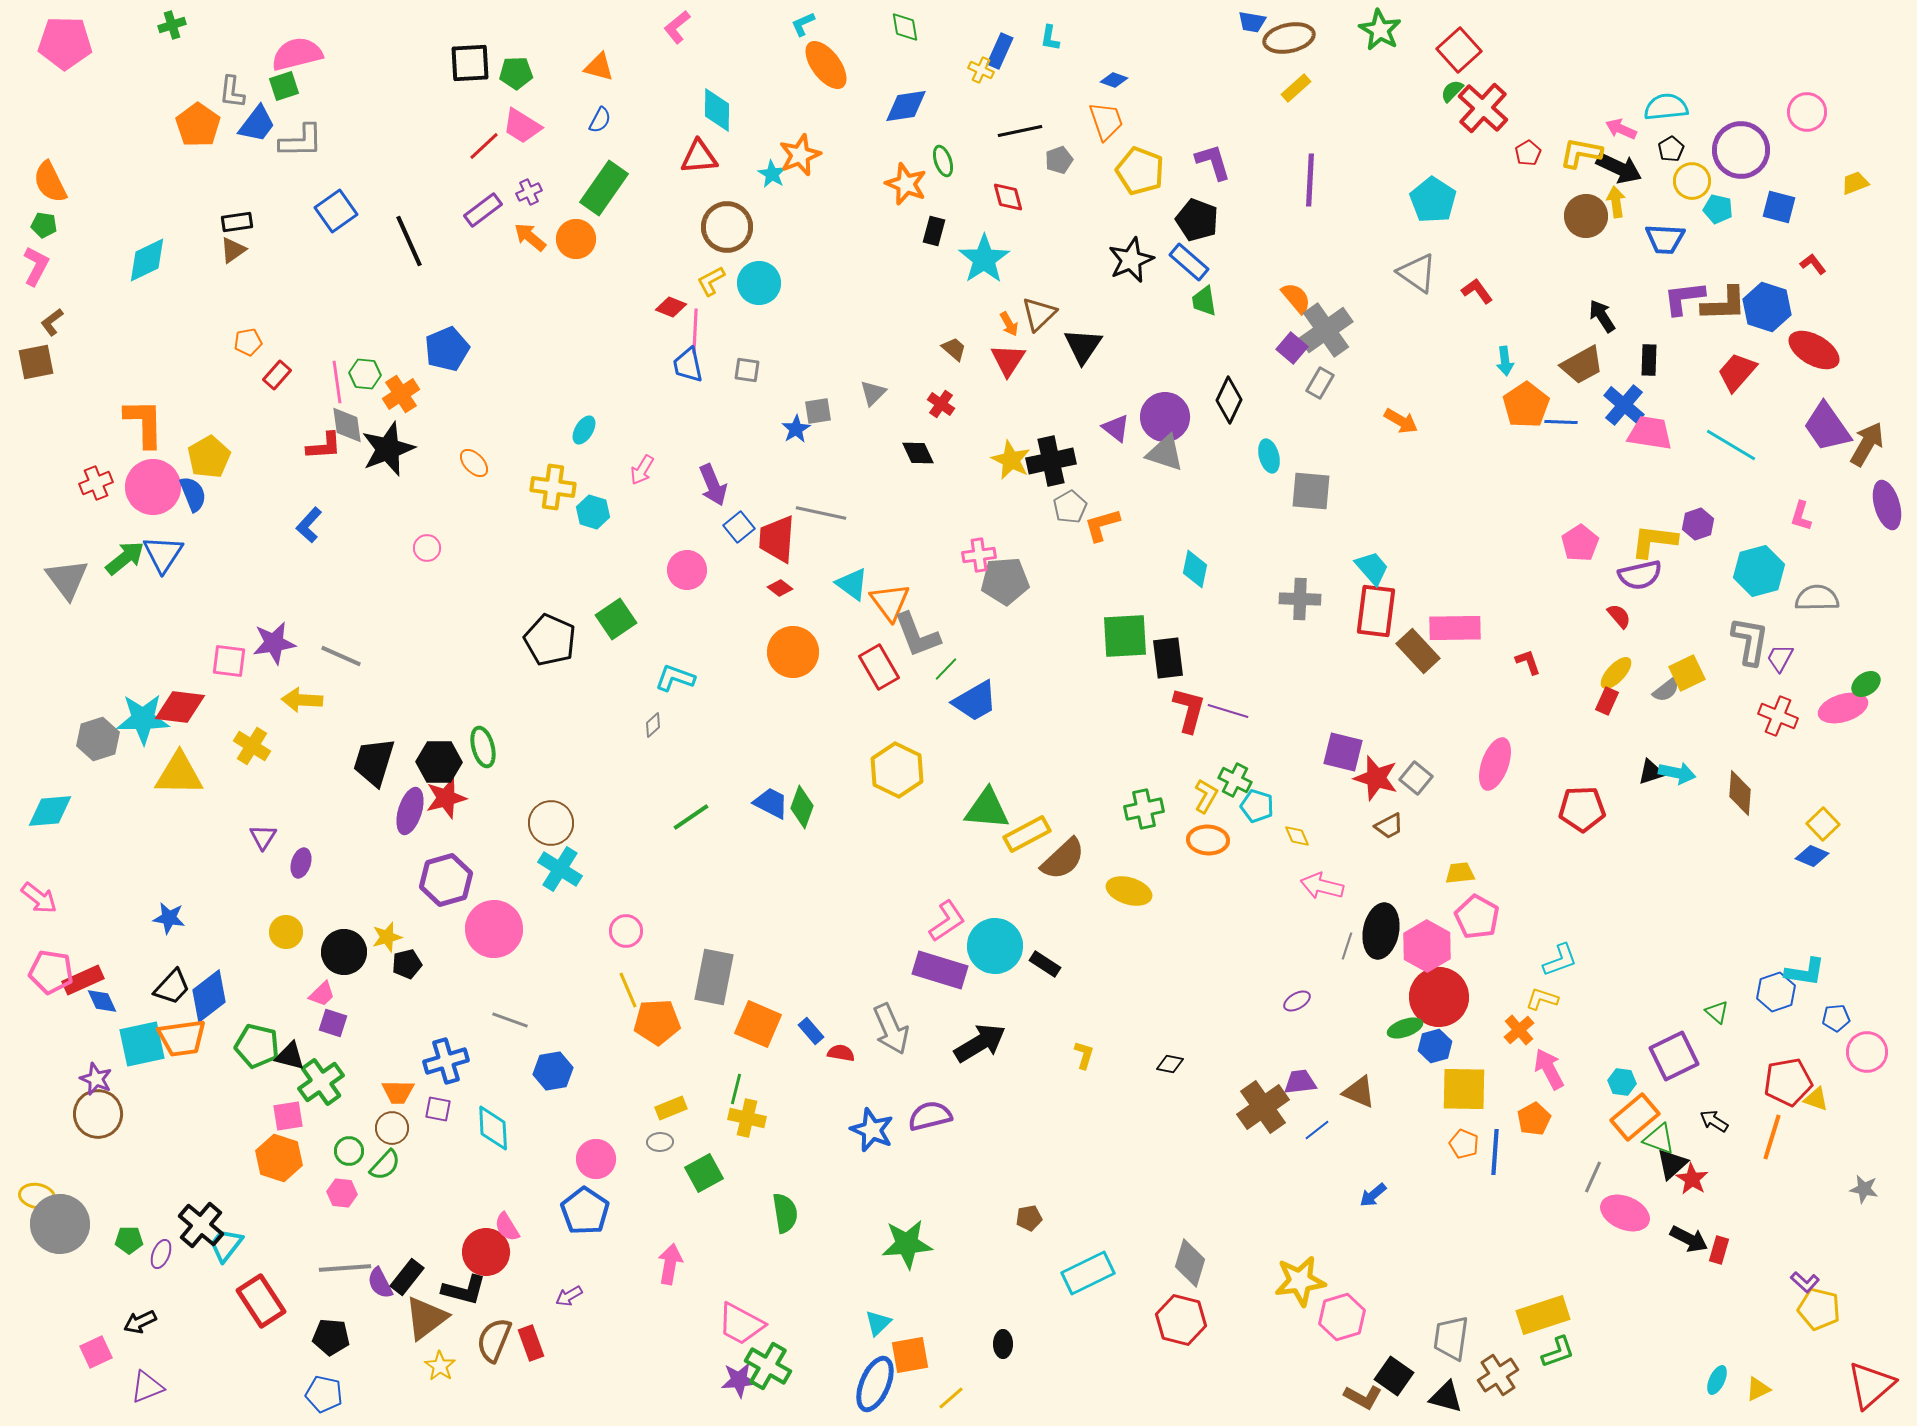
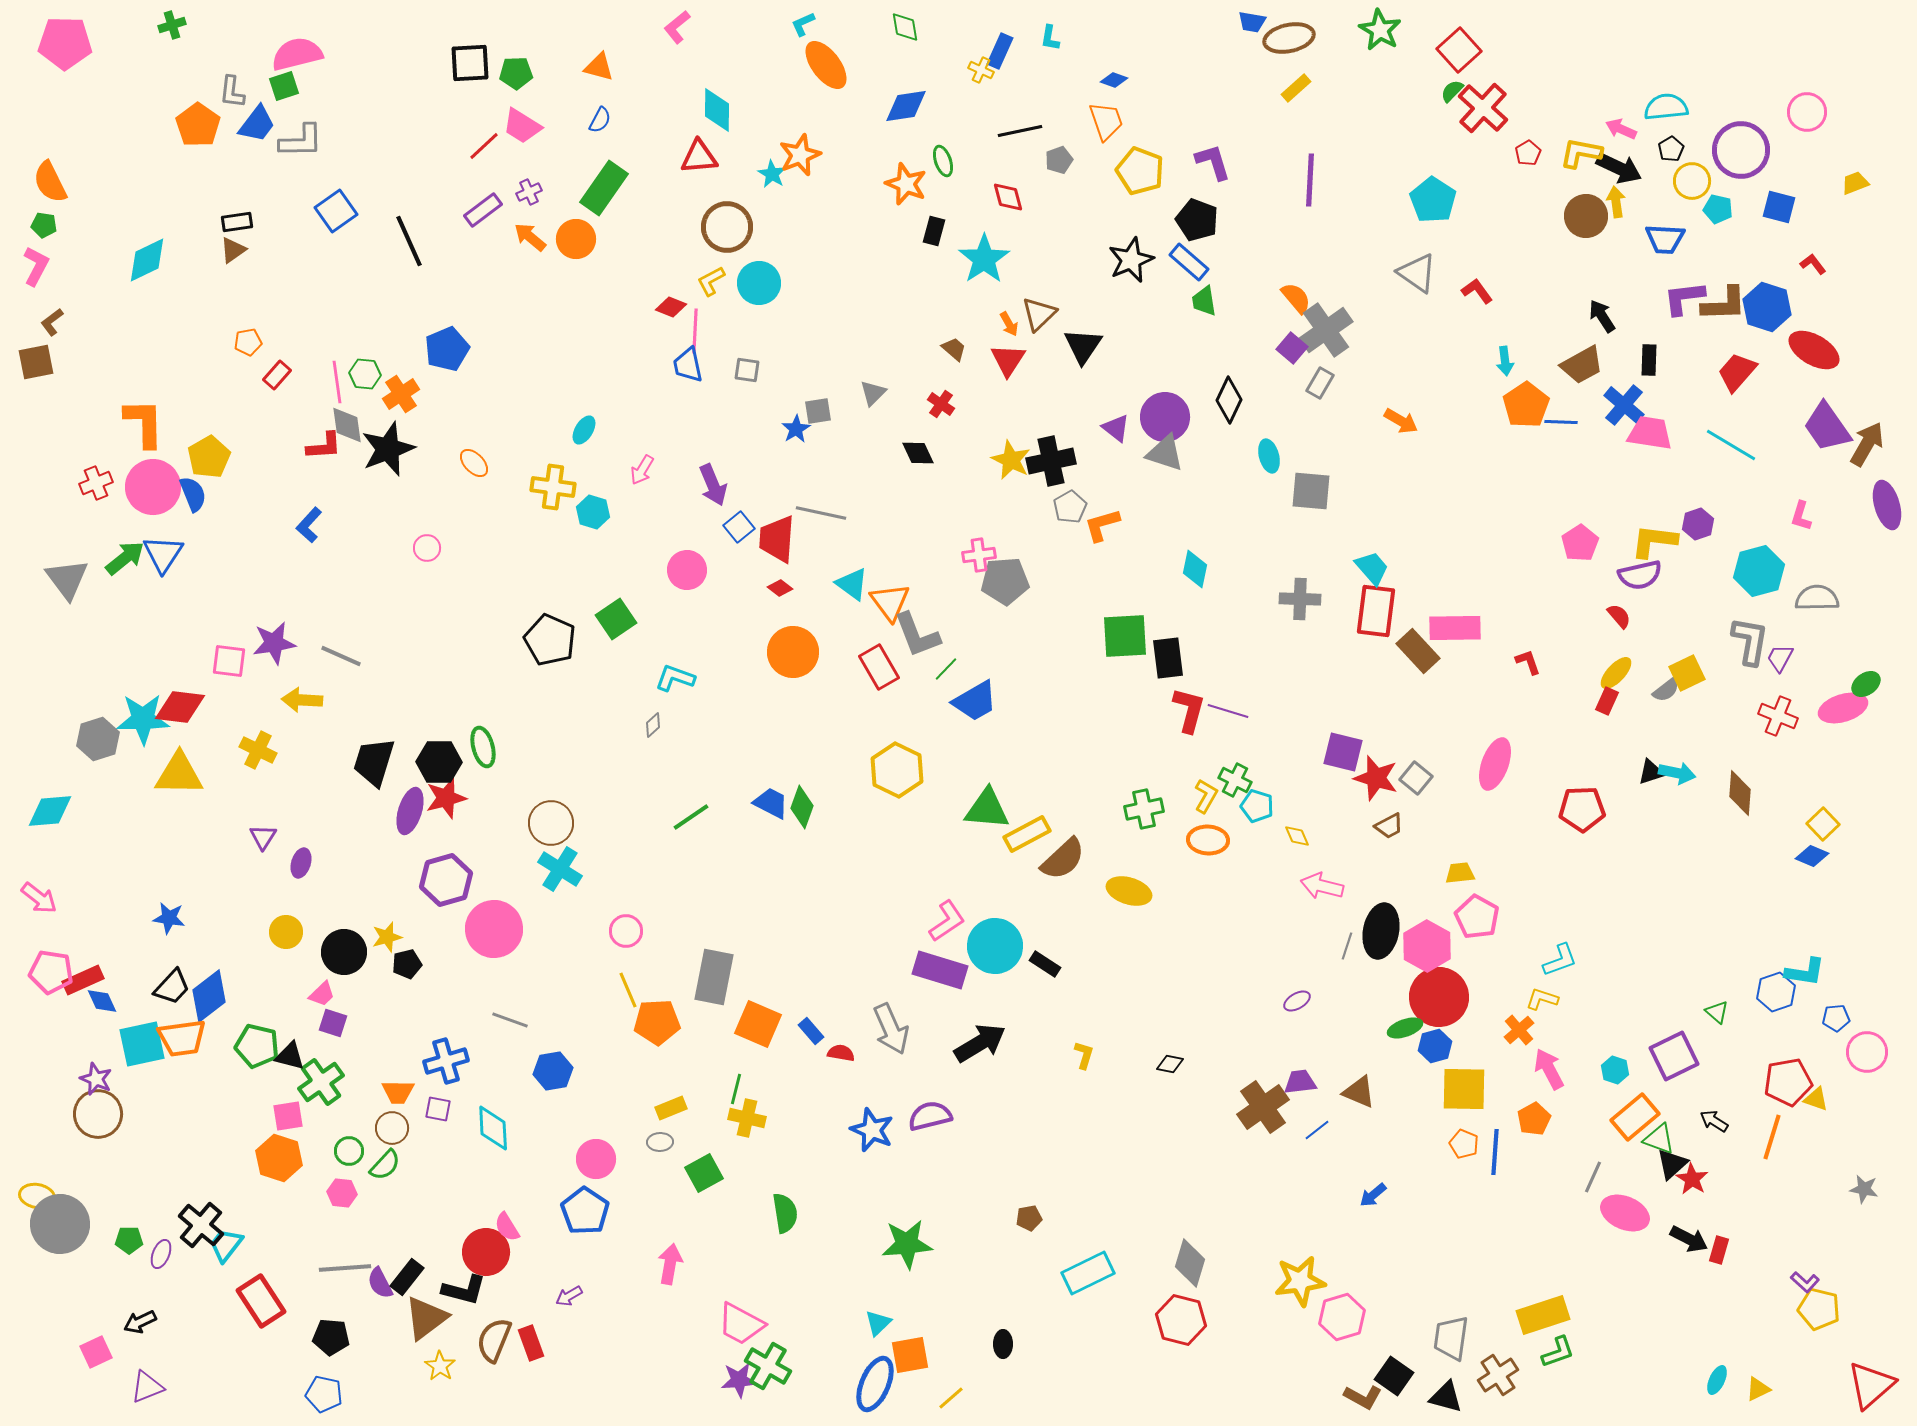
yellow cross at (252, 746): moved 6 px right, 4 px down; rotated 6 degrees counterclockwise
cyan hexagon at (1622, 1082): moved 7 px left, 12 px up; rotated 12 degrees clockwise
